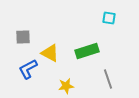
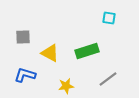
blue L-shape: moved 3 px left, 6 px down; rotated 45 degrees clockwise
gray line: rotated 72 degrees clockwise
